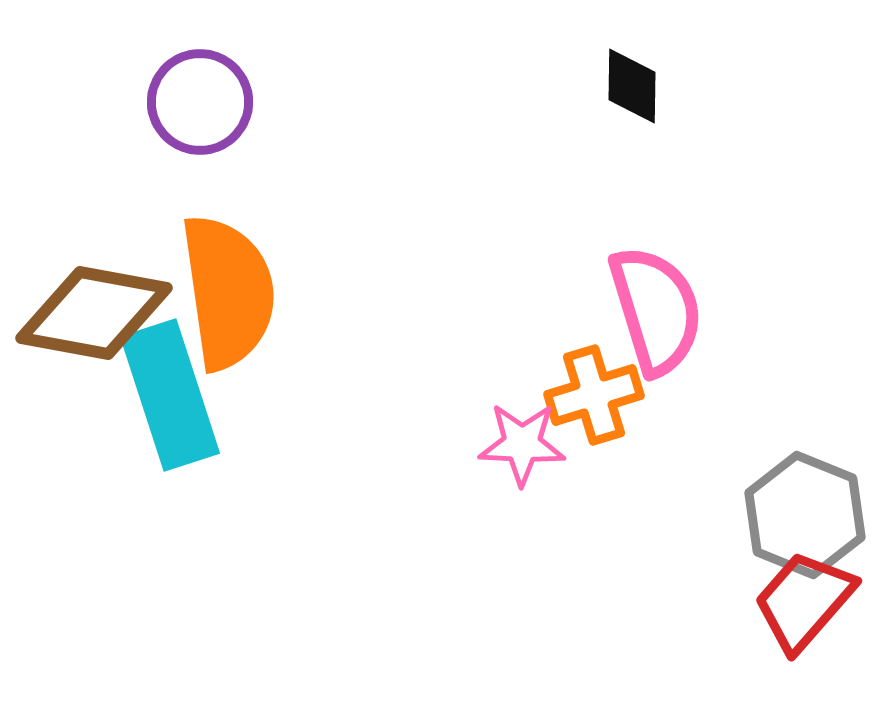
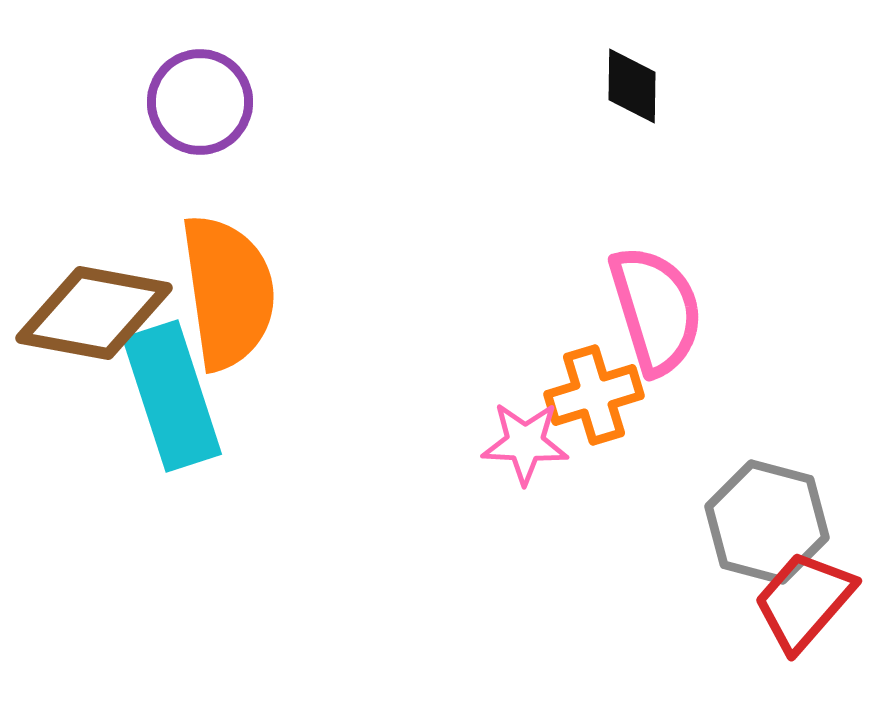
cyan rectangle: moved 2 px right, 1 px down
pink star: moved 3 px right, 1 px up
gray hexagon: moved 38 px left, 7 px down; rotated 7 degrees counterclockwise
